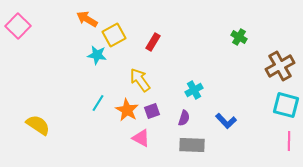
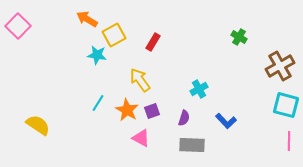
cyan cross: moved 5 px right, 1 px up
